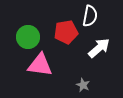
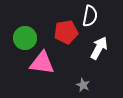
green circle: moved 3 px left, 1 px down
white arrow: rotated 20 degrees counterclockwise
pink triangle: moved 2 px right, 2 px up
